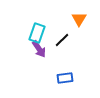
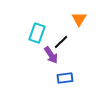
black line: moved 1 px left, 2 px down
purple arrow: moved 12 px right, 6 px down
